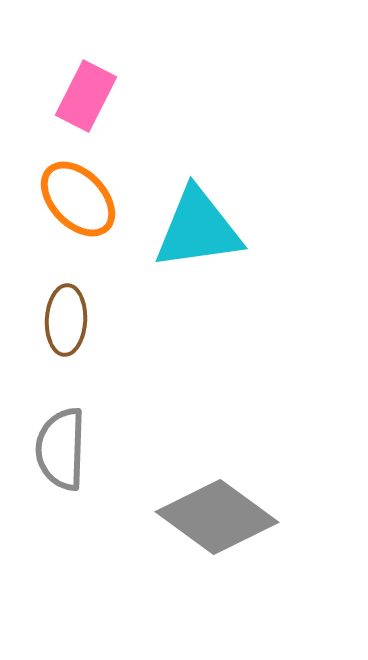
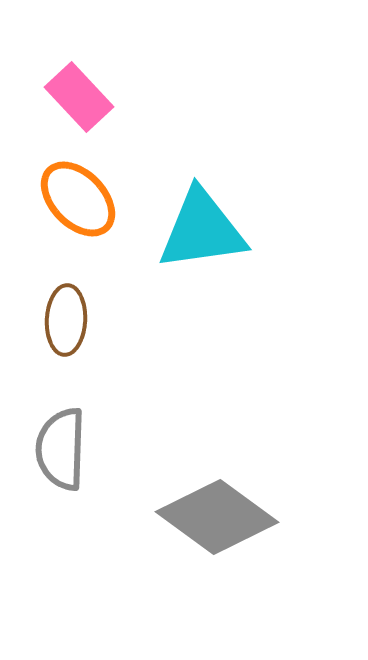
pink rectangle: moved 7 px left, 1 px down; rotated 70 degrees counterclockwise
cyan triangle: moved 4 px right, 1 px down
